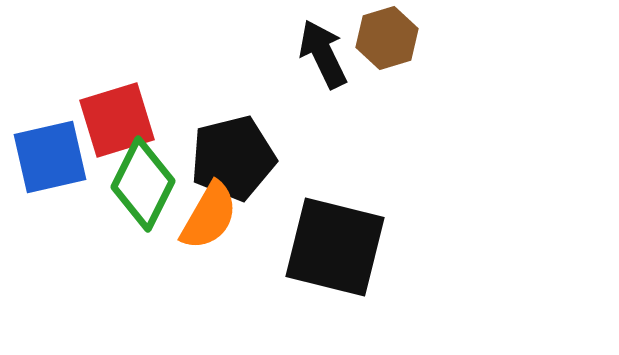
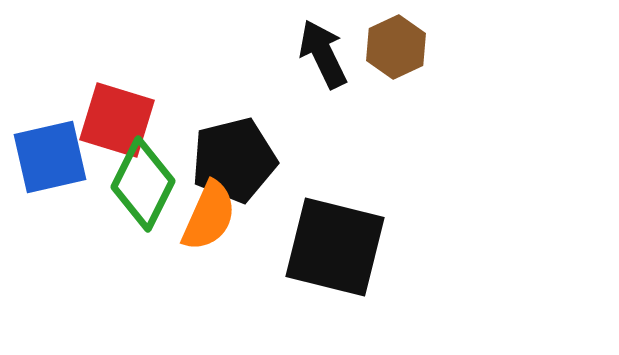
brown hexagon: moved 9 px right, 9 px down; rotated 8 degrees counterclockwise
red square: rotated 34 degrees clockwise
black pentagon: moved 1 px right, 2 px down
orange semicircle: rotated 6 degrees counterclockwise
